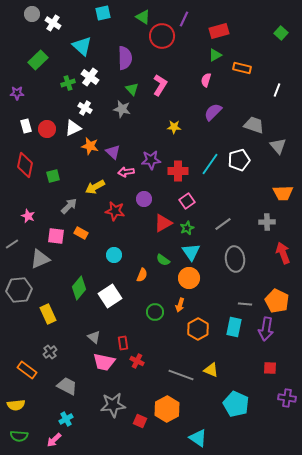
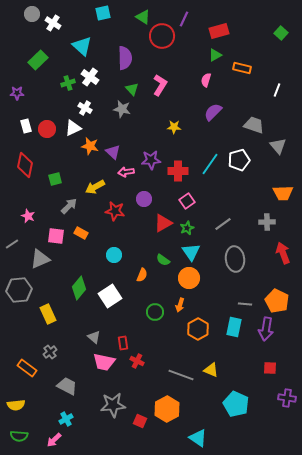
green square at (53, 176): moved 2 px right, 3 px down
orange rectangle at (27, 370): moved 2 px up
